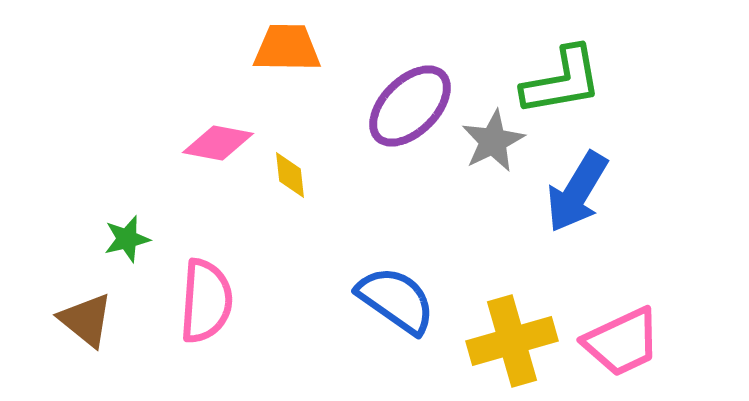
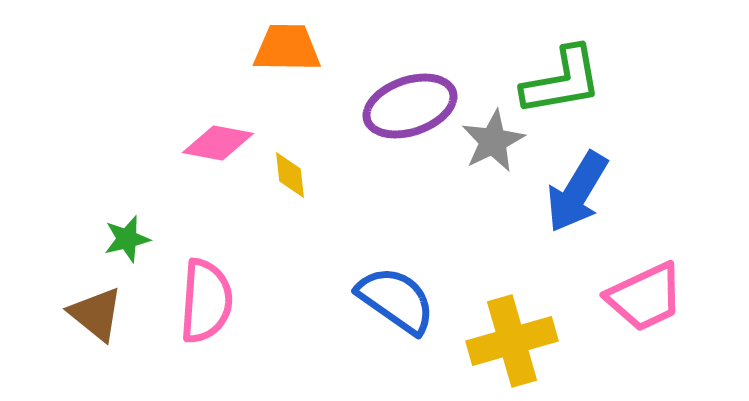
purple ellipse: rotated 26 degrees clockwise
brown triangle: moved 10 px right, 6 px up
pink trapezoid: moved 23 px right, 45 px up
